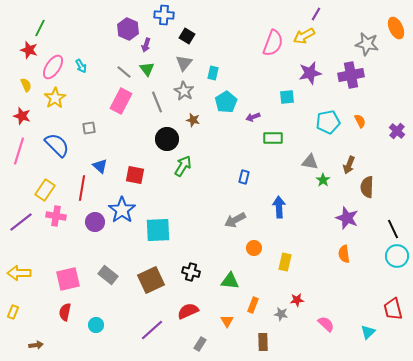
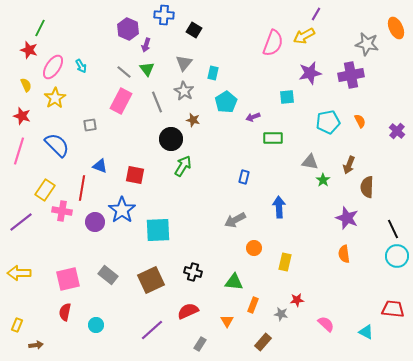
black square at (187, 36): moved 7 px right, 6 px up
gray square at (89, 128): moved 1 px right, 3 px up
black circle at (167, 139): moved 4 px right
blue triangle at (100, 166): rotated 21 degrees counterclockwise
pink cross at (56, 216): moved 6 px right, 5 px up
black cross at (191, 272): moved 2 px right
green triangle at (230, 281): moved 4 px right, 1 px down
red trapezoid at (393, 309): rotated 110 degrees clockwise
yellow rectangle at (13, 312): moved 4 px right, 13 px down
cyan triangle at (368, 332): moved 2 px left; rotated 49 degrees counterclockwise
brown rectangle at (263, 342): rotated 42 degrees clockwise
